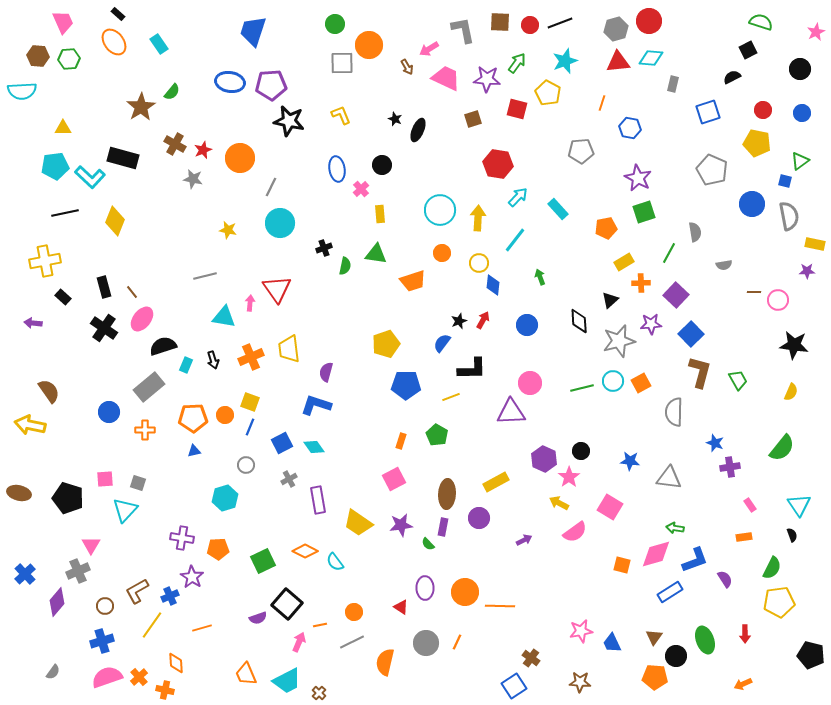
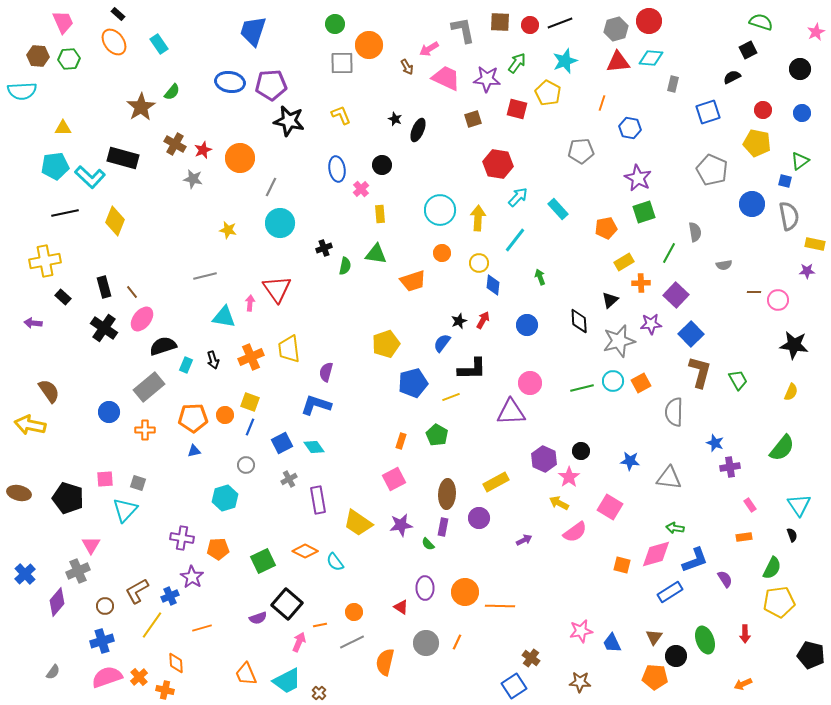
blue pentagon at (406, 385): moved 7 px right, 2 px up; rotated 16 degrees counterclockwise
